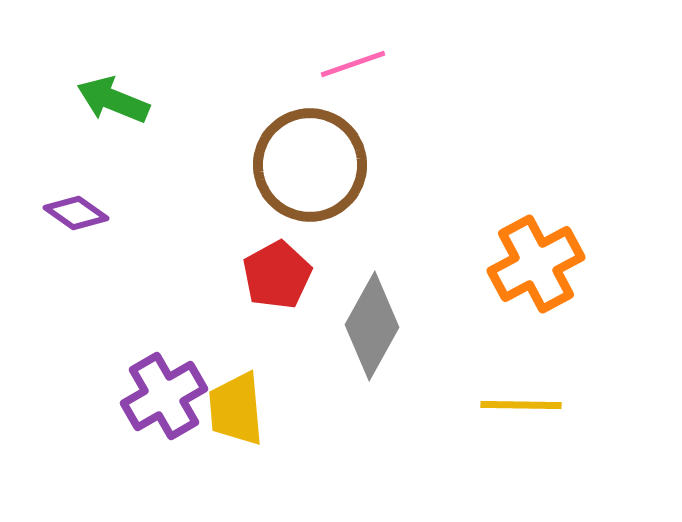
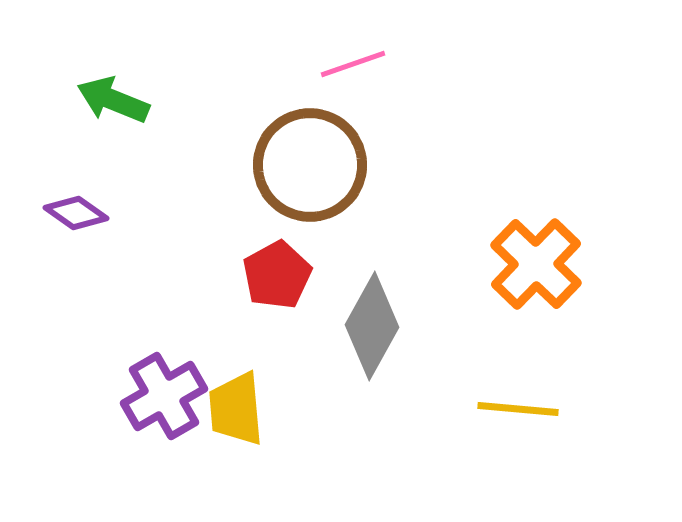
orange cross: rotated 18 degrees counterclockwise
yellow line: moved 3 px left, 4 px down; rotated 4 degrees clockwise
